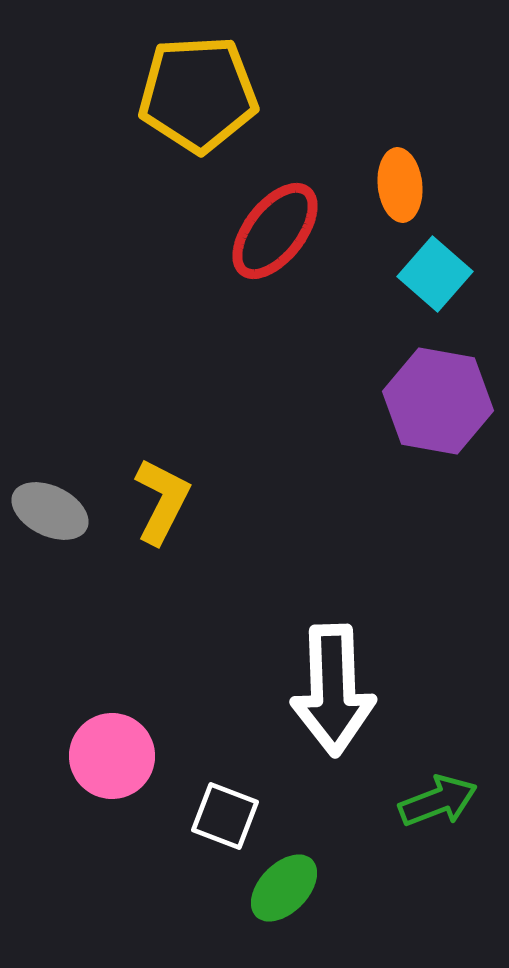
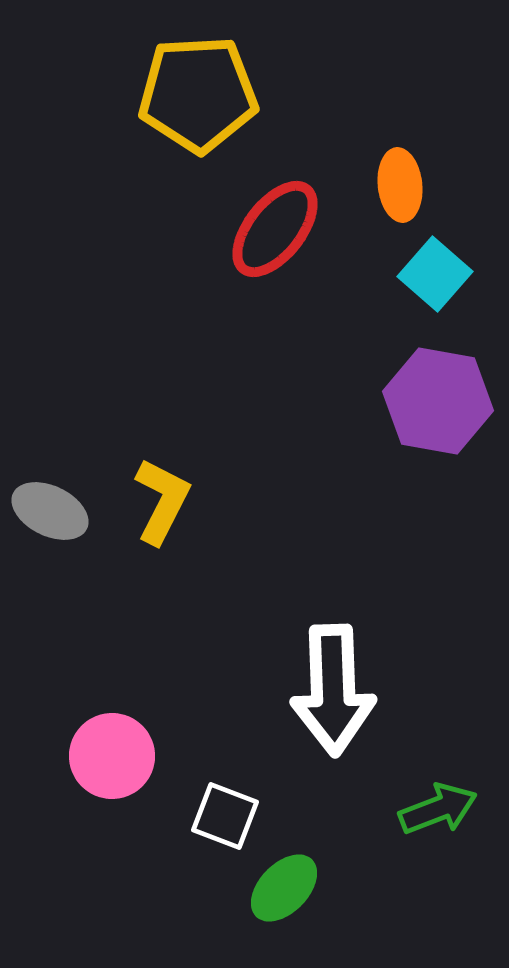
red ellipse: moved 2 px up
green arrow: moved 8 px down
